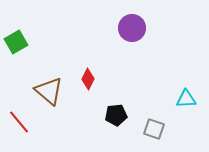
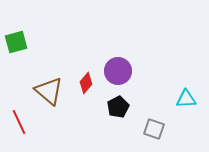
purple circle: moved 14 px left, 43 px down
green square: rotated 15 degrees clockwise
red diamond: moved 2 px left, 4 px down; rotated 15 degrees clockwise
black pentagon: moved 2 px right, 8 px up; rotated 20 degrees counterclockwise
red line: rotated 15 degrees clockwise
